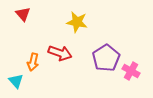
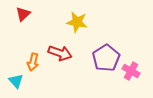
red triangle: rotated 28 degrees clockwise
